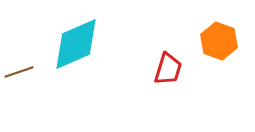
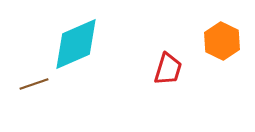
orange hexagon: moved 3 px right; rotated 6 degrees clockwise
brown line: moved 15 px right, 12 px down
